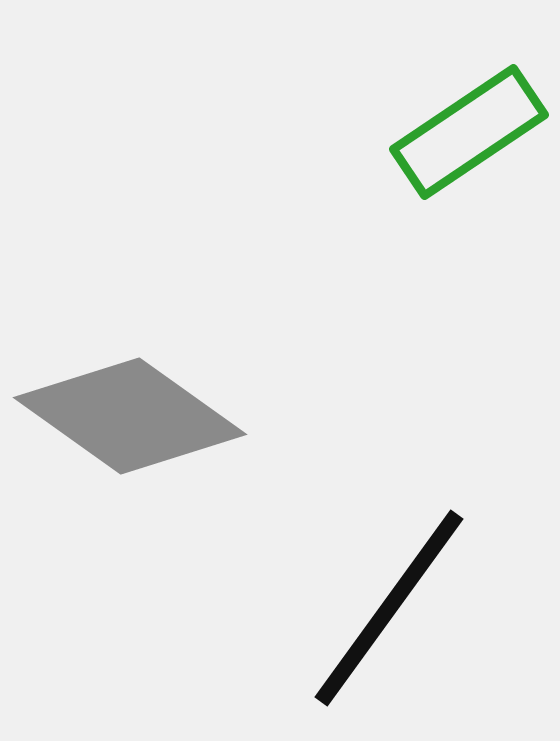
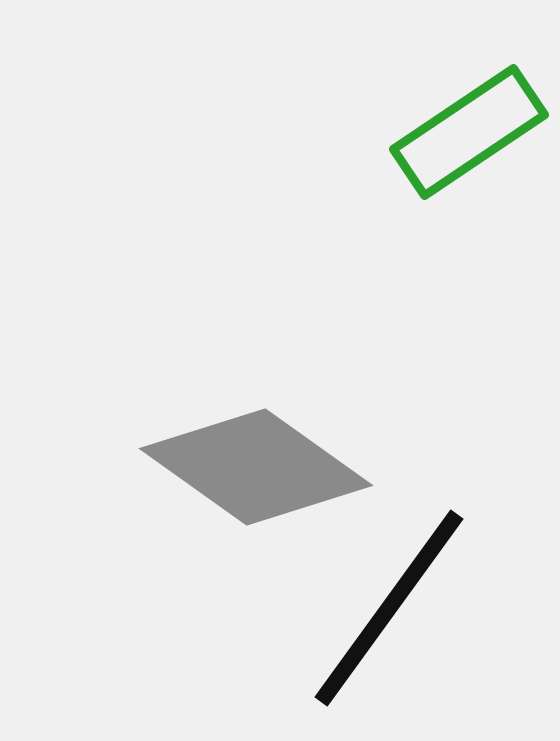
gray diamond: moved 126 px right, 51 px down
